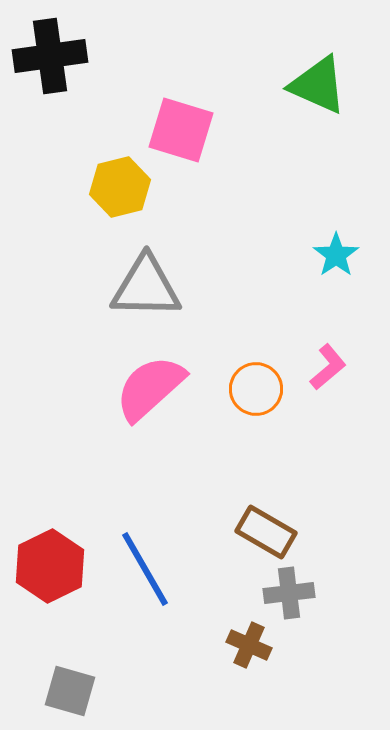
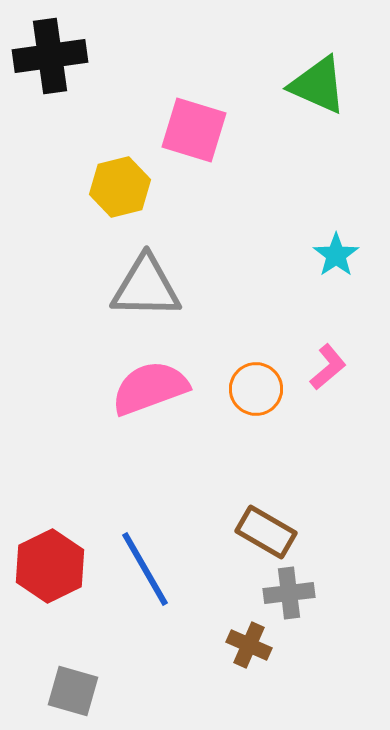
pink square: moved 13 px right
pink semicircle: rotated 22 degrees clockwise
gray square: moved 3 px right
